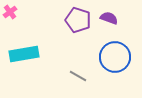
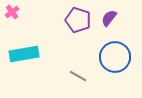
pink cross: moved 2 px right
purple semicircle: rotated 72 degrees counterclockwise
